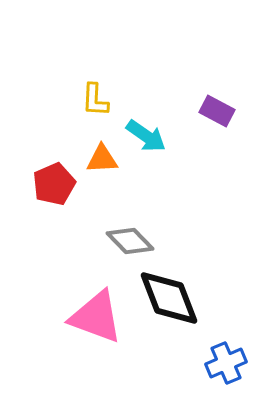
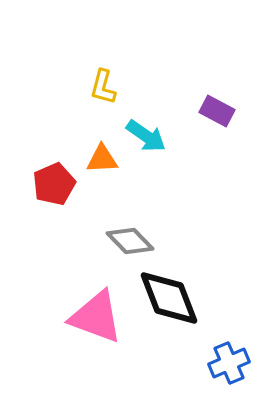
yellow L-shape: moved 8 px right, 13 px up; rotated 12 degrees clockwise
blue cross: moved 3 px right
